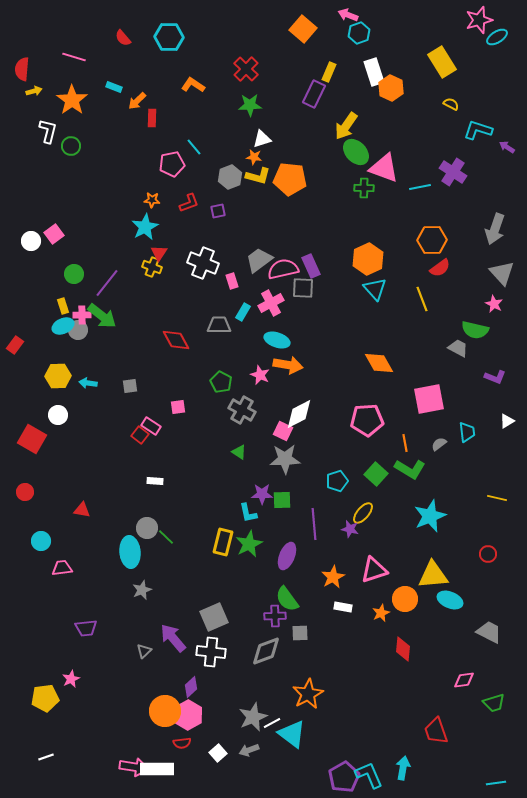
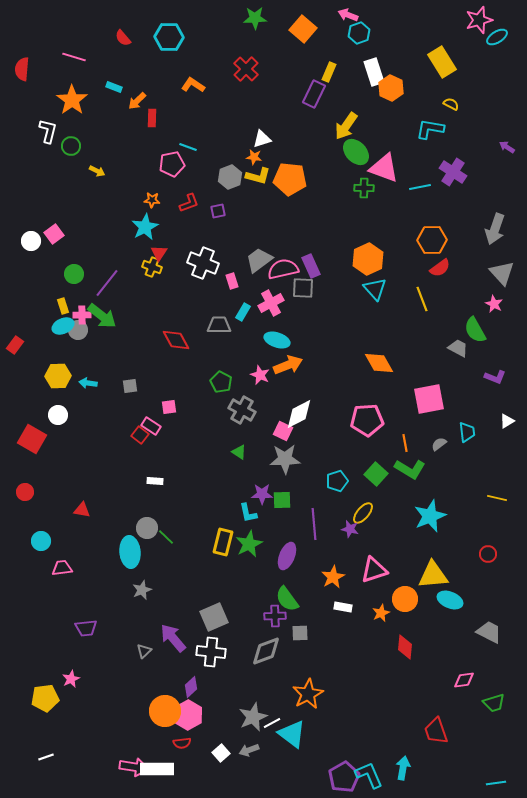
yellow arrow at (34, 91): moved 63 px right, 80 px down; rotated 42 degrees clockwise
green star at (250, 105): moved 5 px right, 87 px up
cyan L-shape at (478, 130): moved 48 px left, 1 px up; rotated 8 degrees counterclockwise
cyan line at (194, 147): moved 6 px left; rotated 30 degrees counterclockwise
green semicircle at (475, 330): rotated 48 degrees clockwise
orange arrow at (288, 365): rotated 32 degrees counterclockwise
pink square at (178, 407): moved 9 px left
red diamond at (403, 649): moved 2 px right, 2 px up
white square at (218, 753): moved 3 px right
